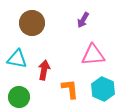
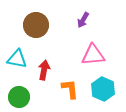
brown circle: moved 4 px right, 2 px down
